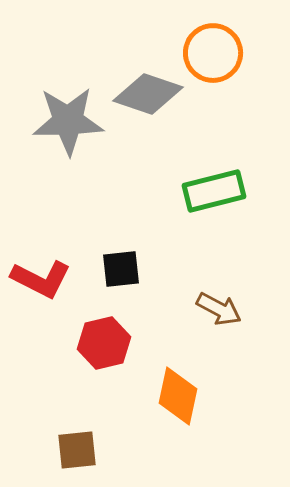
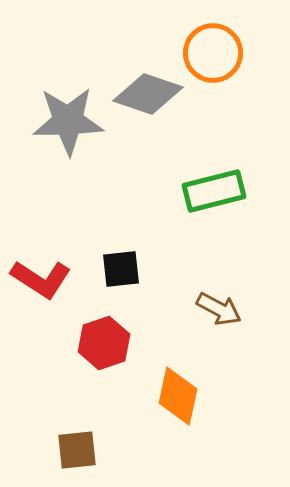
red L-shape: rotated 6 degrees clockwise
red hexagon: rotated 6 degrees counterclockwise
